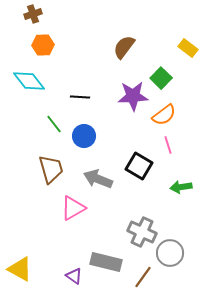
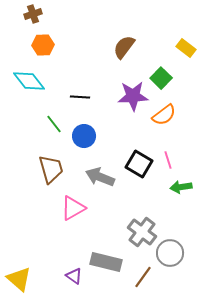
yellow rectangle: moved 2 px left
pink line: moved 15 px down
black square: moved 2 px up
gray arrow: moved 2 px right, 2 px up
gray cross: rotated 12 degrees clockwise
yellow triangle: moved 1 px left, 10 px down; rotated 12 degrees clockwise
